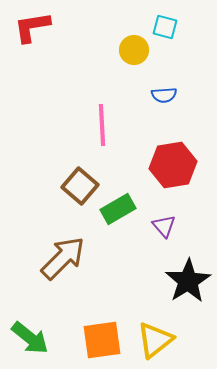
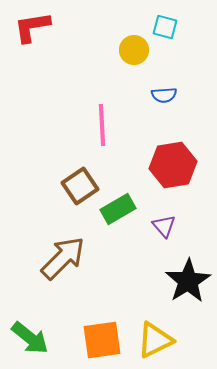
brown square: rotated 15 degrees clockwise
yellow triangle: rotated 12 degrees clockwise
